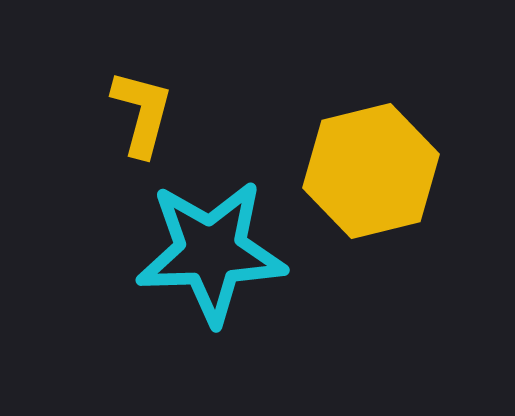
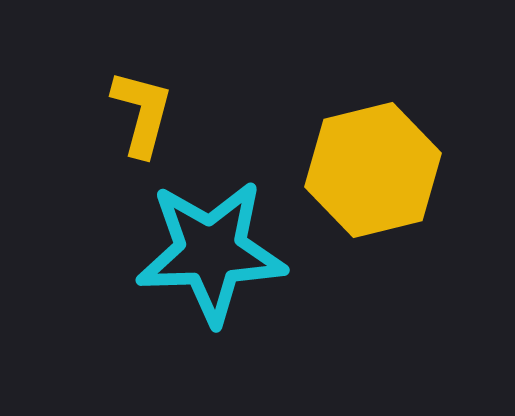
yellow hexagon: moved 2 px right, 1 px up
